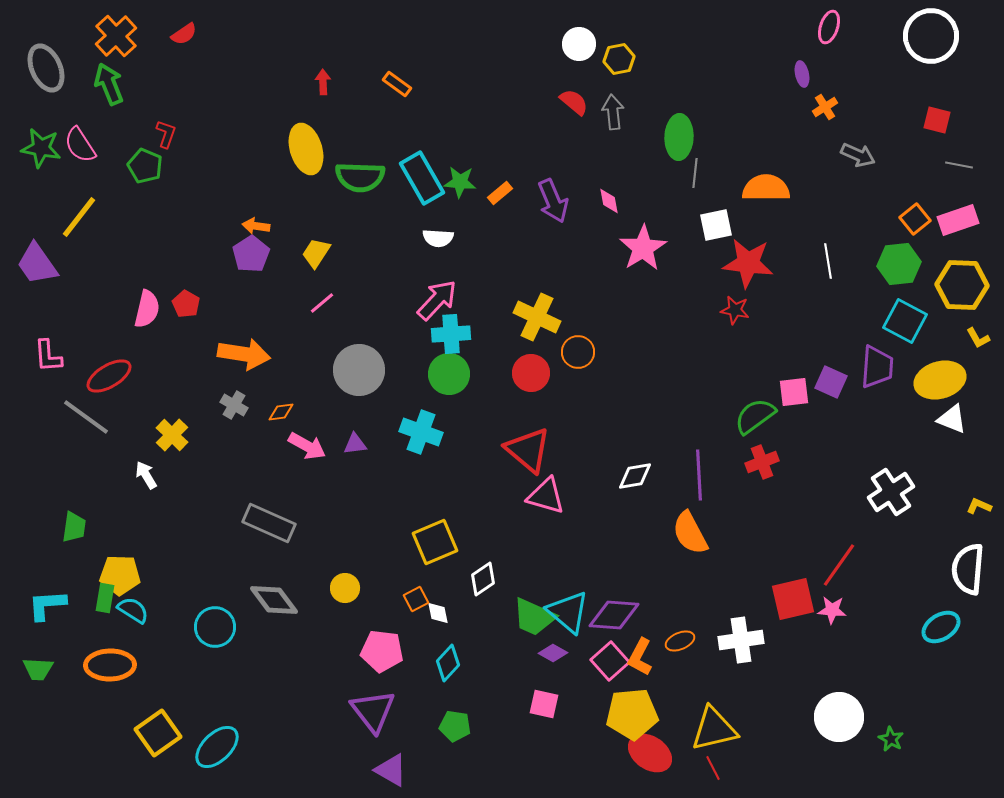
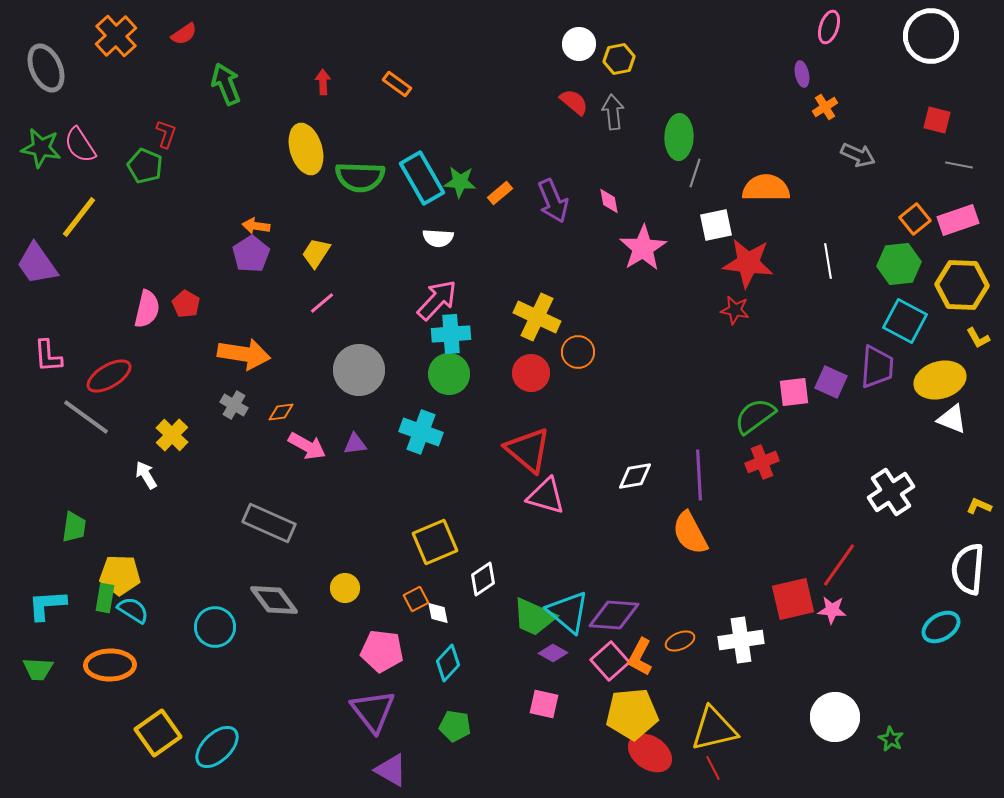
green arrow at (109, 84): moved 117 px right
gray line at (695, 173): rotated 12 degrees clockwise
white circle at (839, 717): moved 4 px left
